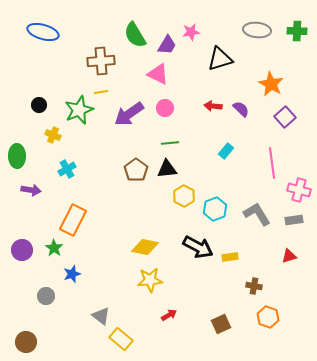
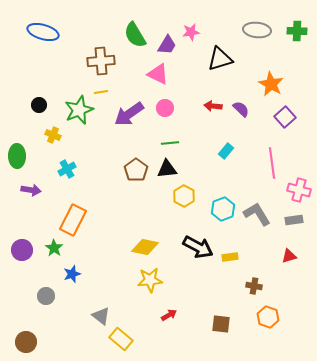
cyan hexagon at (215, 209): moved 8 px right
brown square at (221, 324): rotated 30 degrees clockwise
